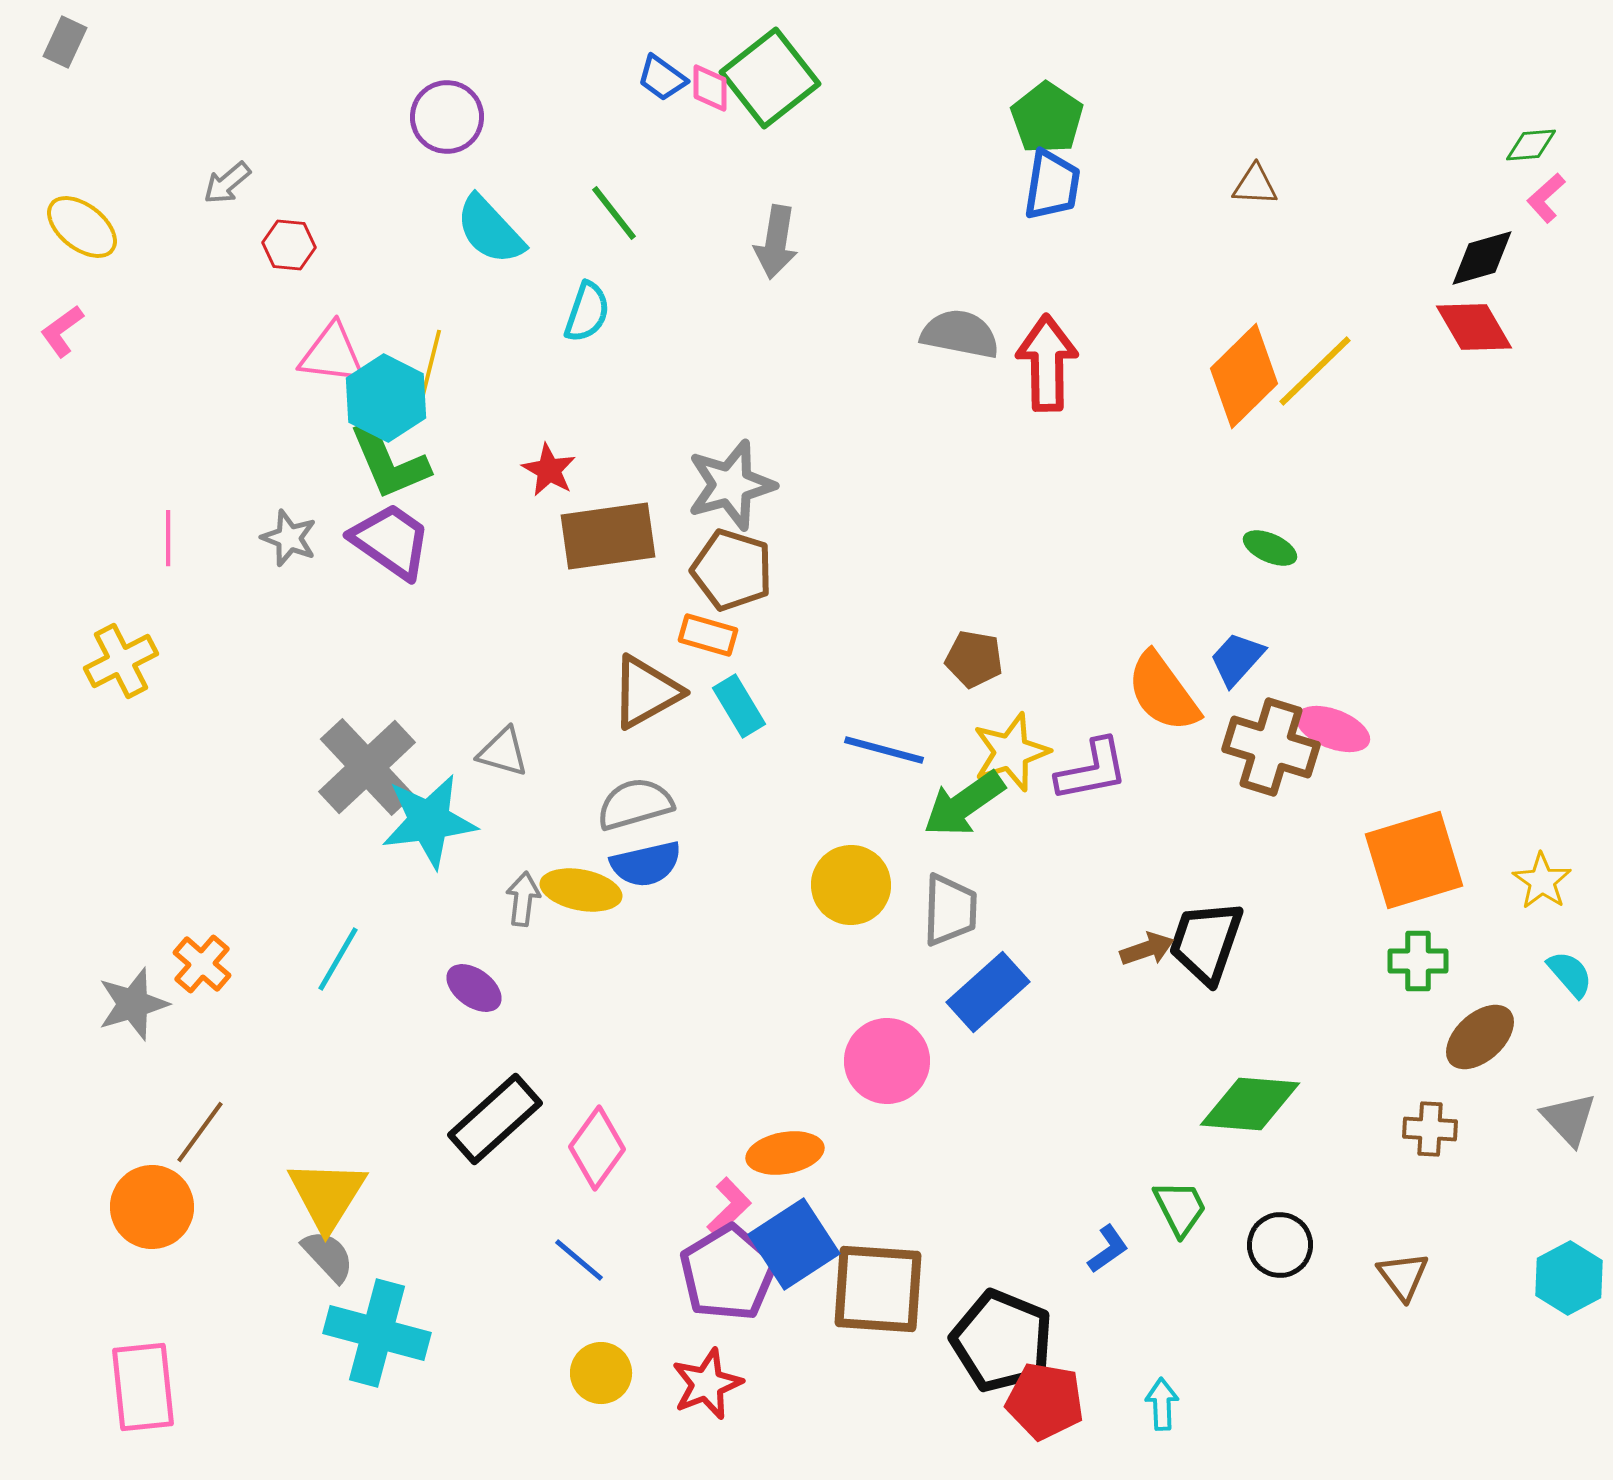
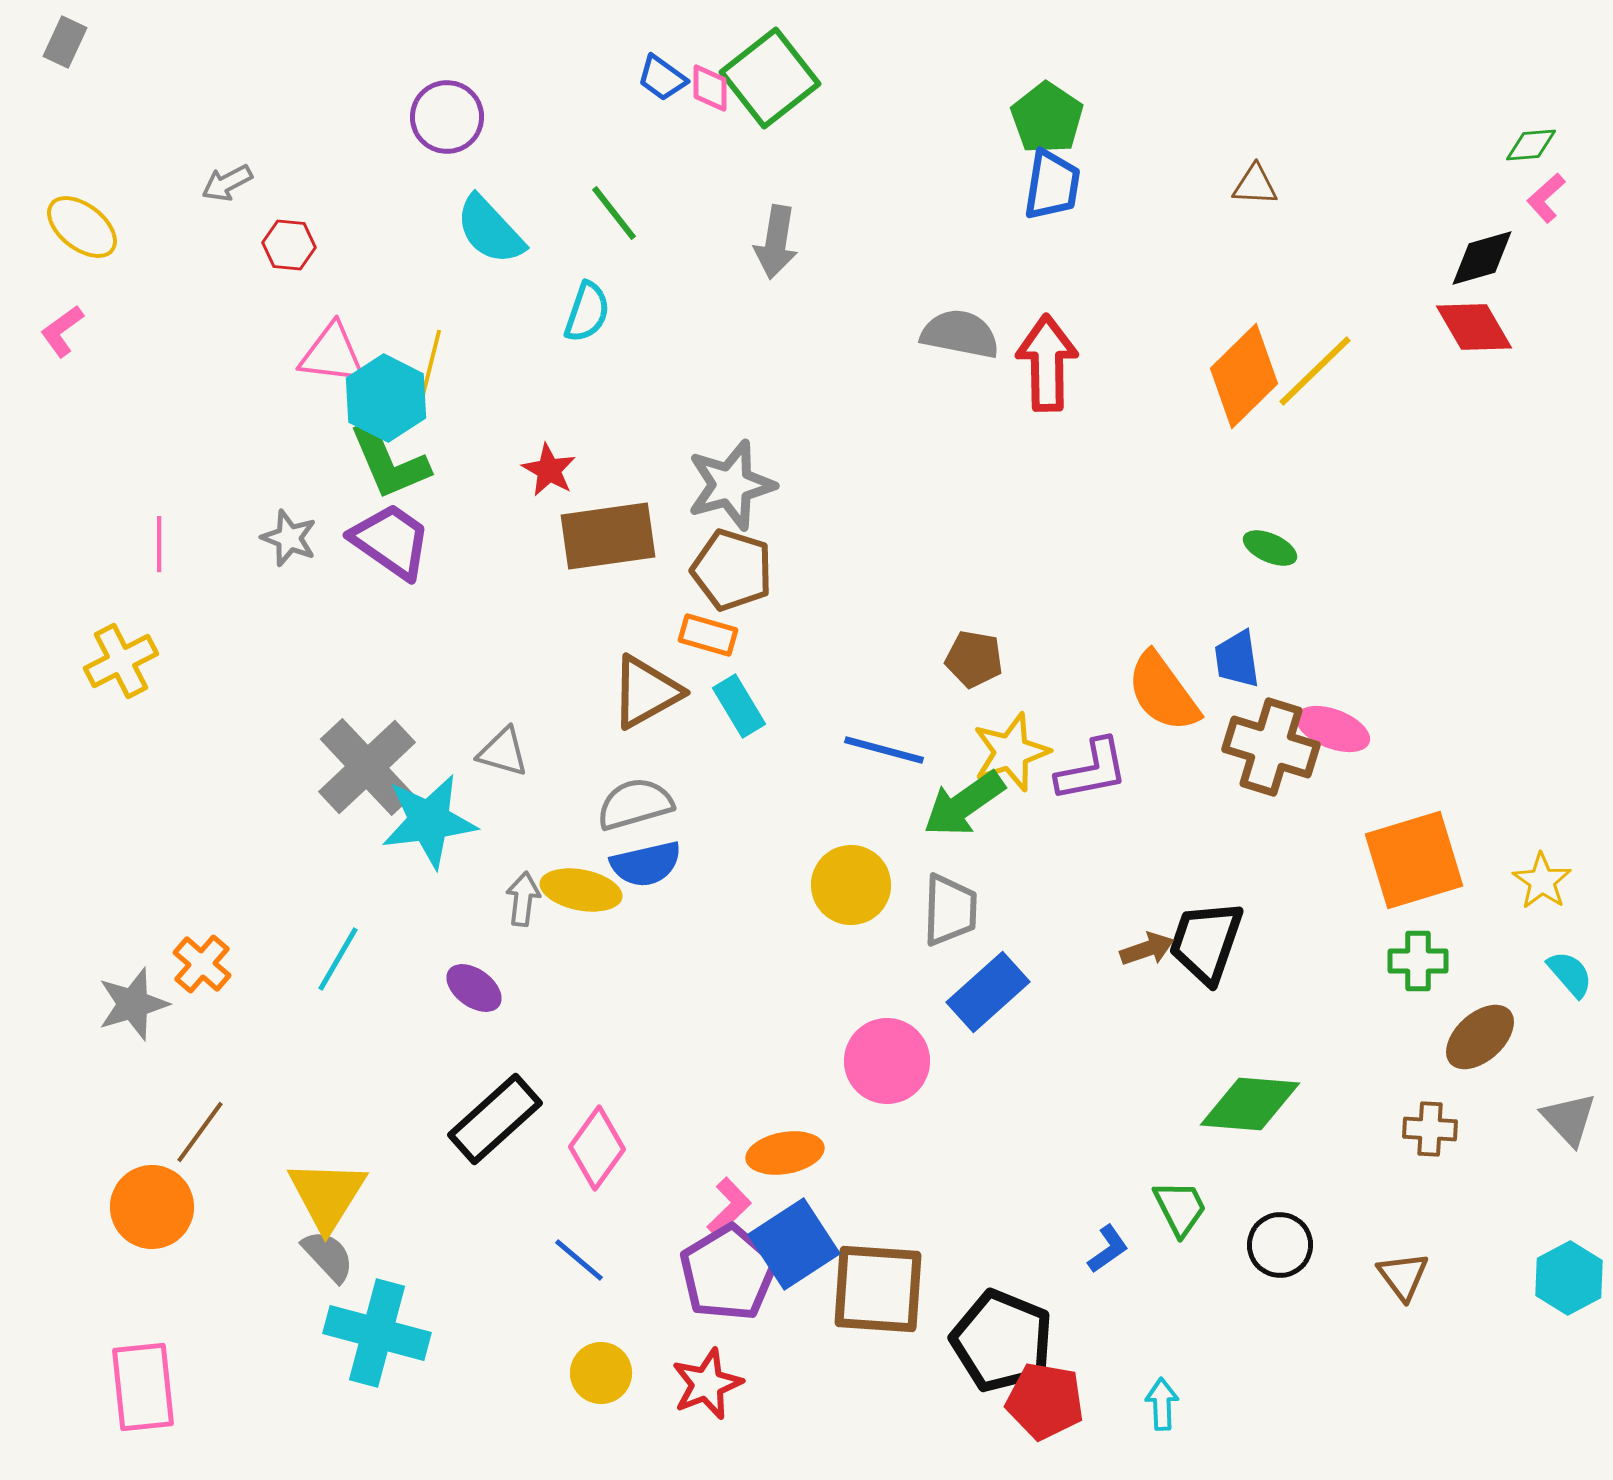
gray arrow at (227, 183): rotated 12 degrees clockwise
pink line at (168, 538): moved 9 px left, 6 px down
blue trapezoid at (1237, 659): rotated 50 degrees counterclockwise
